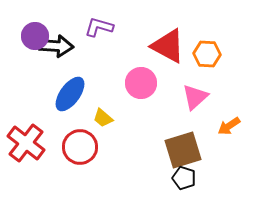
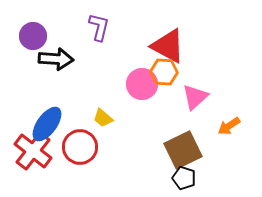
purple L-shape: rotated 88 degrees clockwise
purple circle: moved 2 px left
black arrow: moved 13 px down
orange hexagon: moved 43 px left, 18 px down
pink circle: moved 1 px right, 1 px down
blue ellipse: moved 23 px left, 30 px down
red cross: moved 7 px right, 8 px down
brown square: rotated 9 degrees counterclockwise
